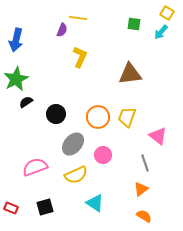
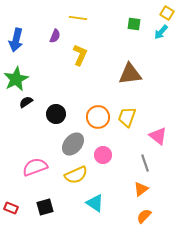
purple semicircle: moved 7 px left, 6 px down
yellow L-shape: moved 2 px up
orange semicircle: rotated 77 degrees counterclockwise
